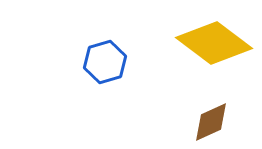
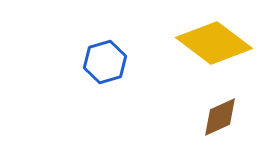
brown diamond: moved 9 px right, 5 px up
